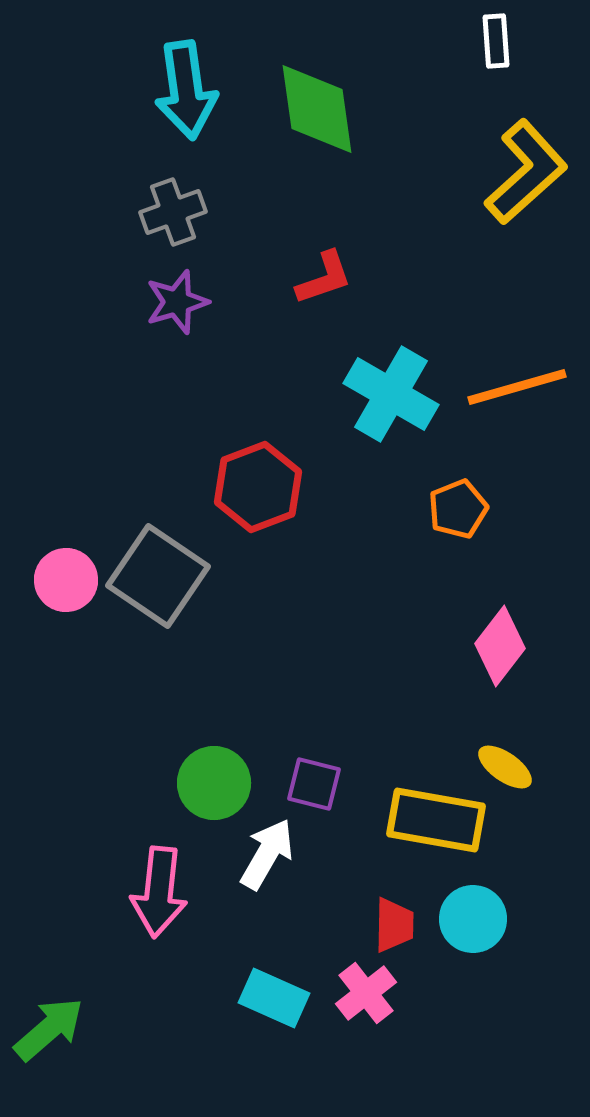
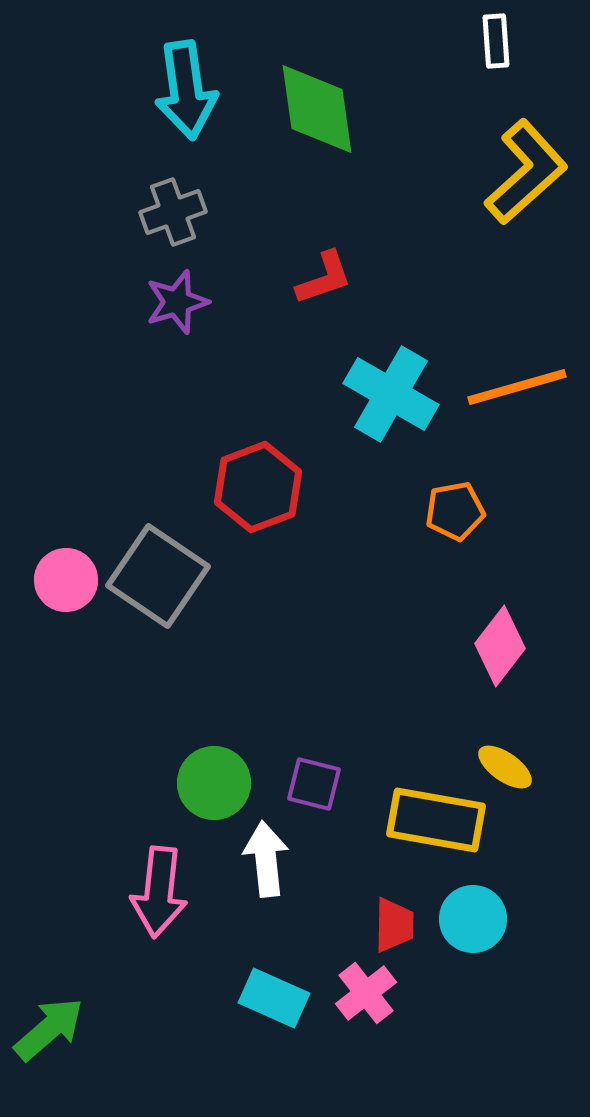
orange pentagon: moved 3 px left, 2 px down; rotated 12 degrees clockwise
white arrow: moved 1 px left, 5 px down; rotated 36 degrees counterclockwise
